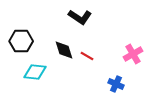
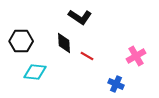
black diamond: moved 7 px up; rotated 15 degrees clockwise
pink cross: moved 3 px right, 2 px down
